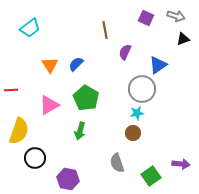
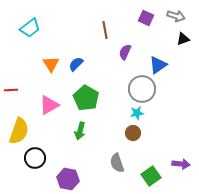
orange triangle: moved 1 px right, 1 px up
